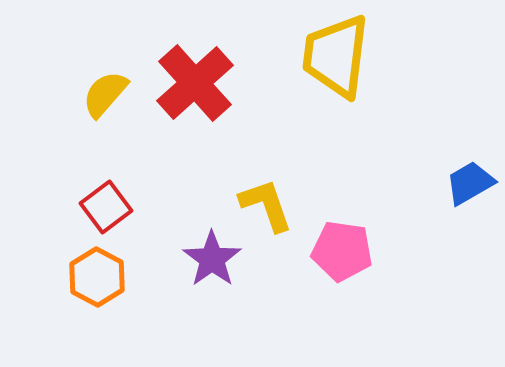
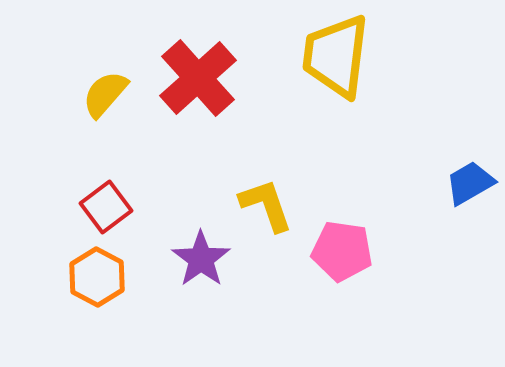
red cross: moved 3 px right, 5 px up
purple star: moved 11 px left
